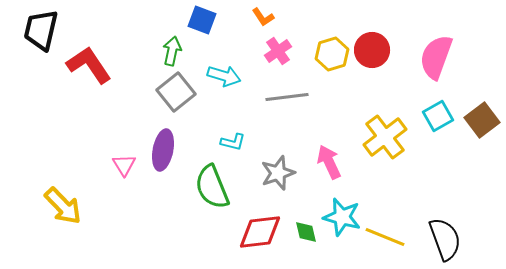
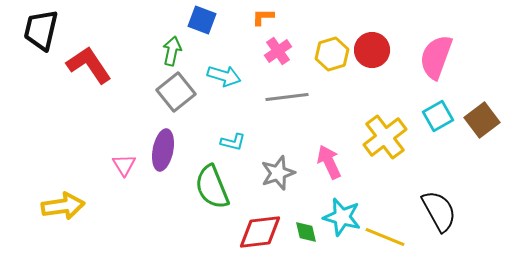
orange L-shape: rotated 125 degrees clockwise
yellow arrow: rotated 54 degrees counterclockwise
black semicircle: moved 6 px left, 28 px up; rotated 9 degrees counterclockwise
